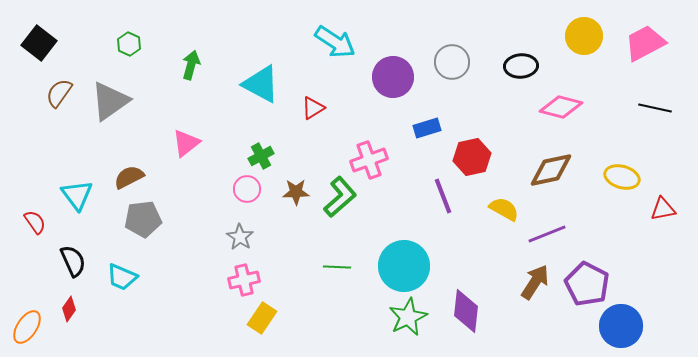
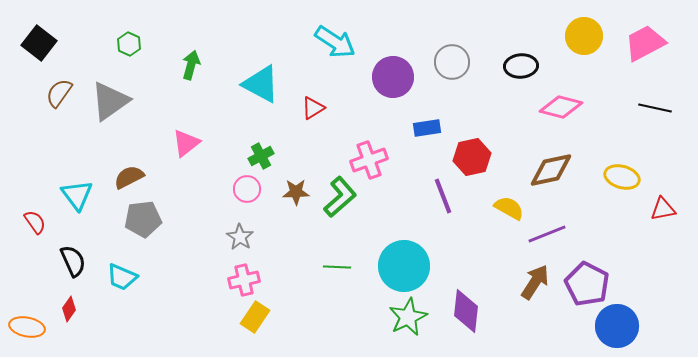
blue rectangle at (427, 128): rotated 8 degrees clockwise
yellow semicircle at (504, 209): moved 5 px right, 1 px up
yellow rectangle at (262, 318): moved 7 px left, 1 px up
blue circle at (621, 326): moved 4 px left
orange ellipse at (27, 327): rotated 68 degrees clockwise
